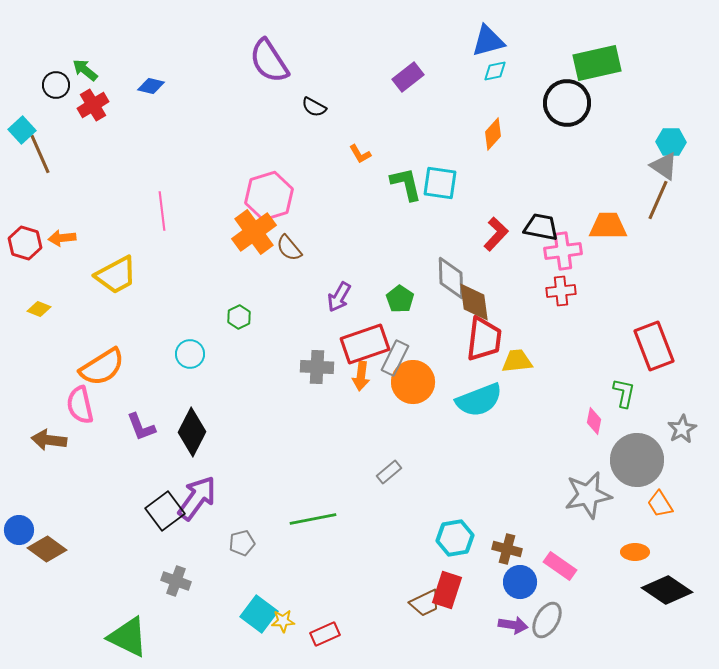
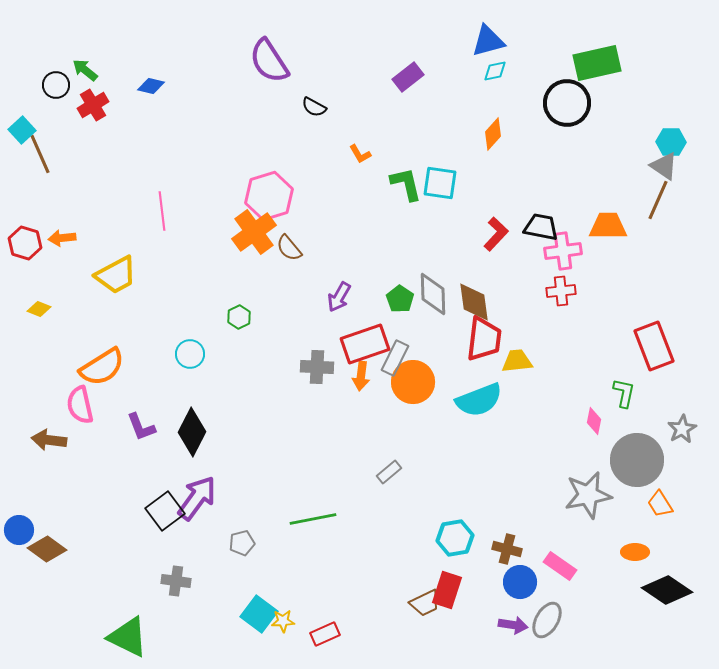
gray diamond at (451, 278): moved 18 px left, 16 px down
gray cross at (176, 581): rotated 12 degrees counterclockwise
